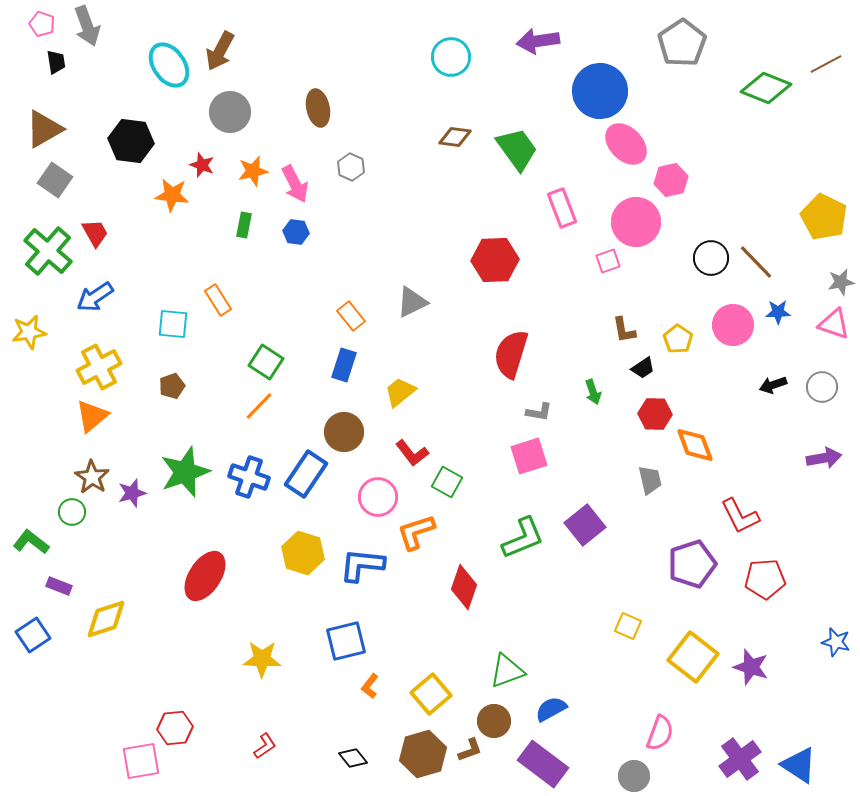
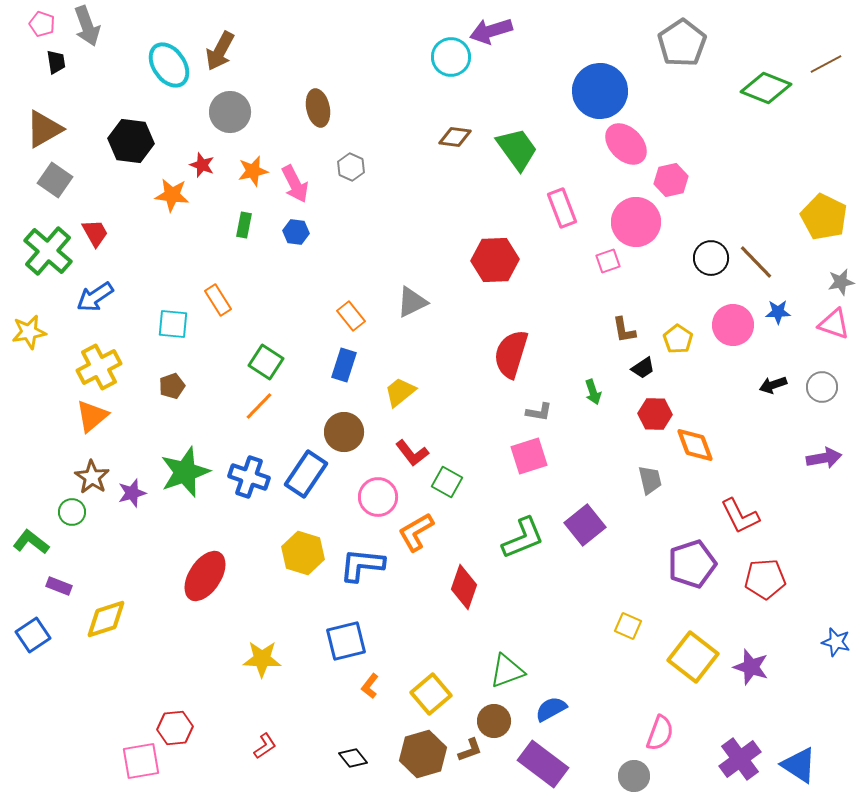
purple arrow at (538, 41): moved 47 px left, 10 px up; rotated 9 degrees counterclockwise
orange L-shape at (416, 532): rotated 12 degrees counterclockwise
